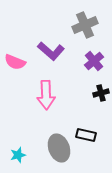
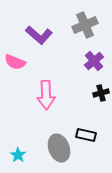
purple L-shape: moved 12 px left, 16 px up
cyan star: rotated 21 degrees counterclockwise
